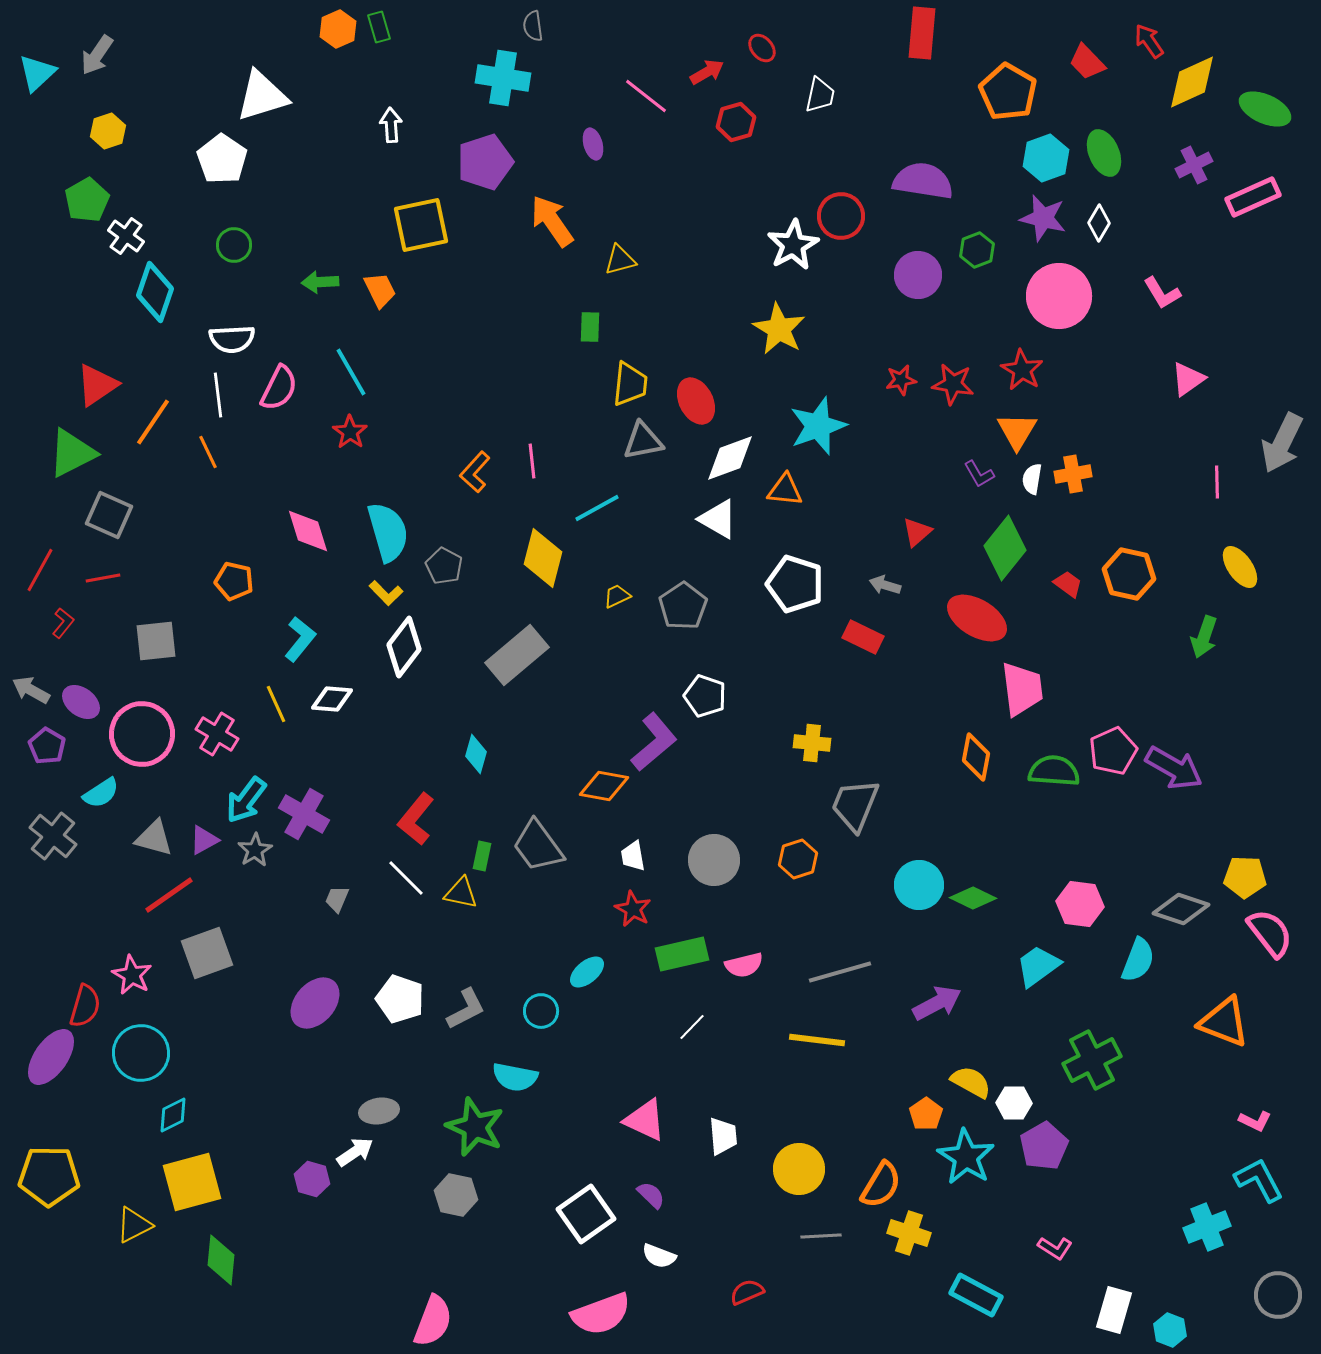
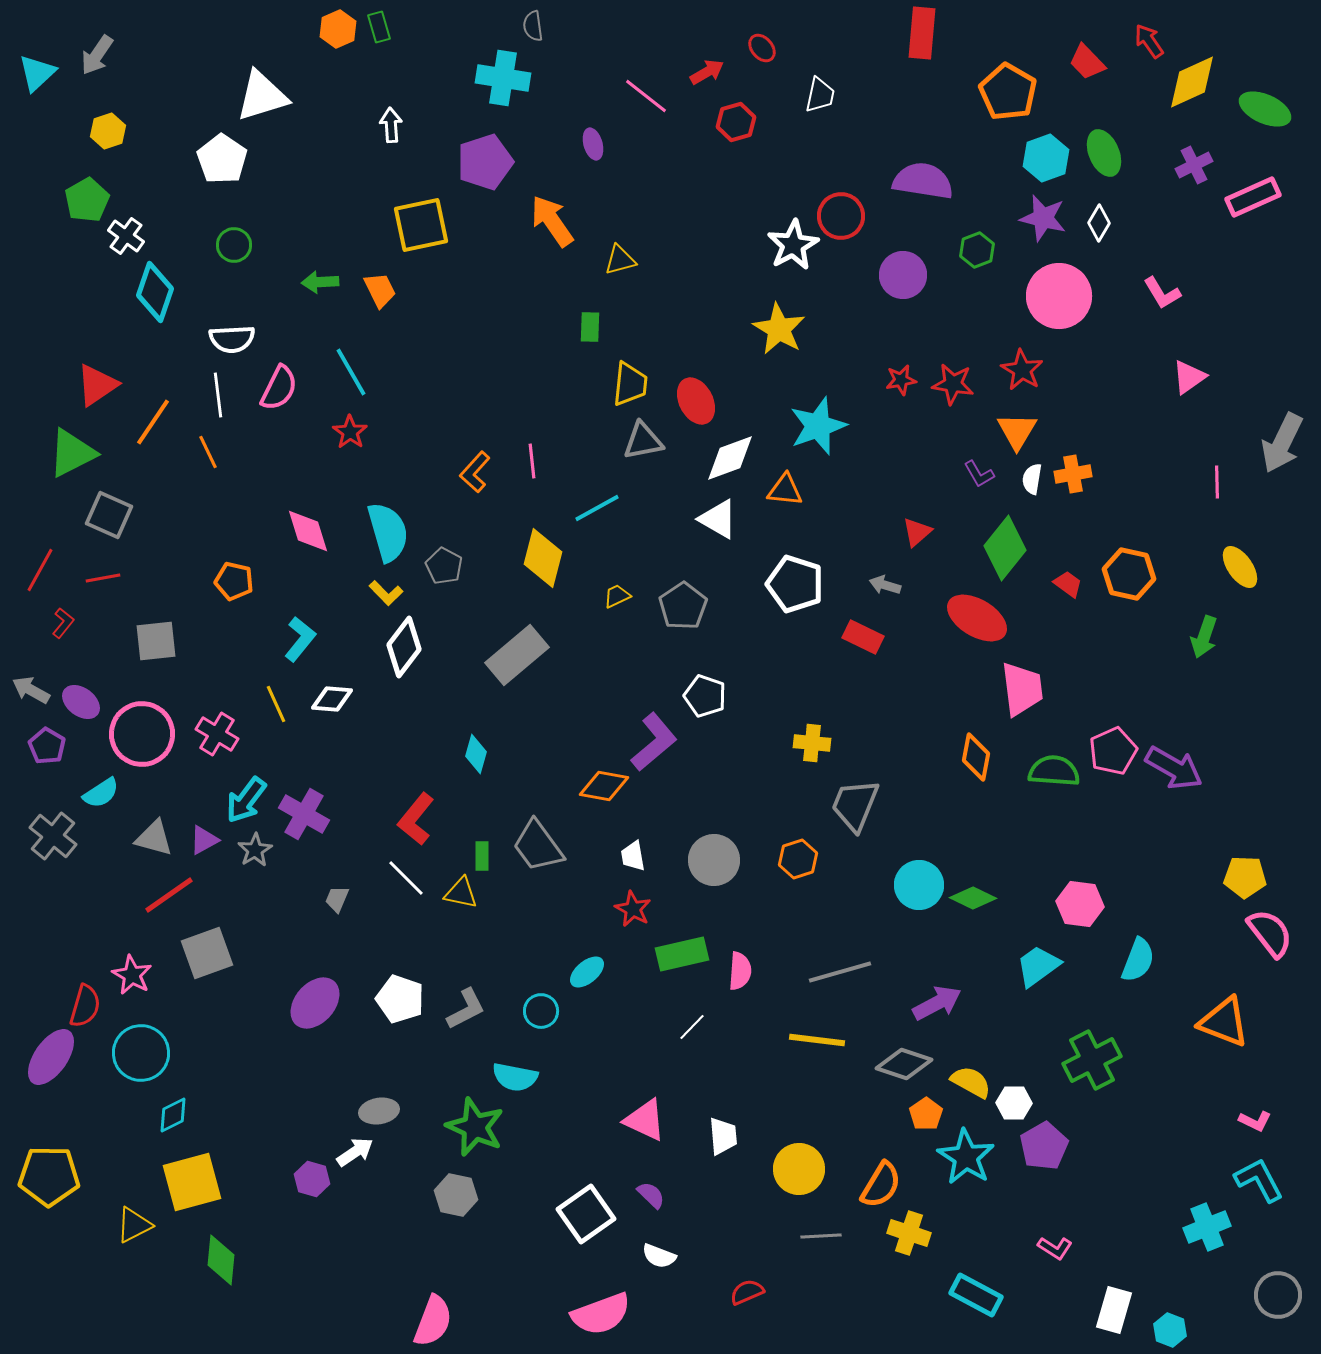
purple circle at (918, 275): moved 15 px left
pink triangle at (1188, 379): moved 1 px right, 2 px up
green rectangle at (482, 856): rotated 12 degrees counterclockwise
gray diamond at (1181, 909): moved 277 px left, 155 px down
pink semicircle at (744, 965): moved 4 px left, 6 px down; rotated 72 degrees counterclockwise
